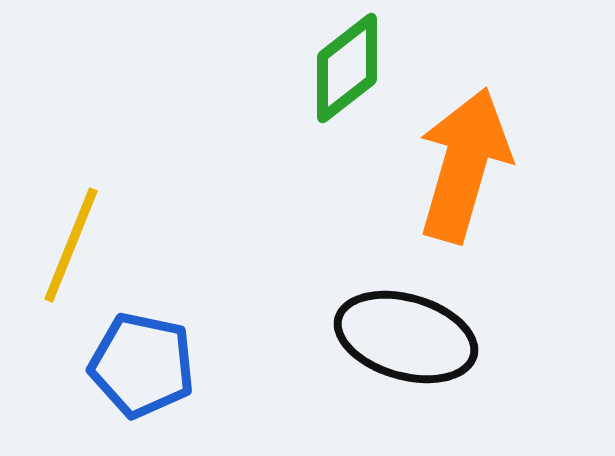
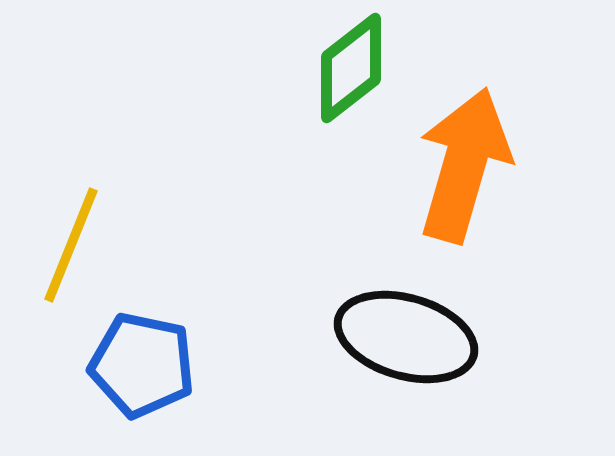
green diamond: moved 4 px right
